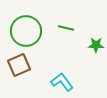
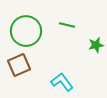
green line: moved 1 px right, 3 px up
green star: rotated 14 degrees counterclockwise
